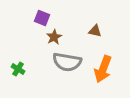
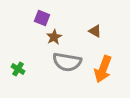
brown triangle: rotated 16 degrees clockwise
